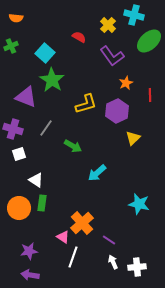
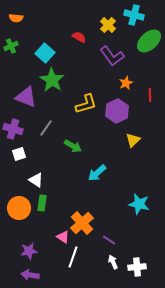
yellow triangle: moved 2 px down
